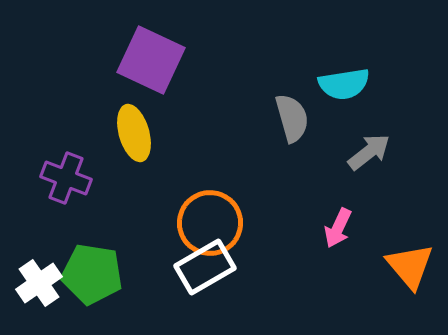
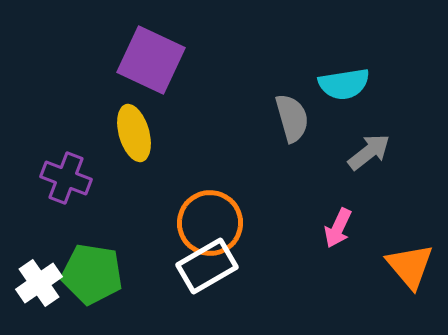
white rectangle: moved 2 px right, 1 px up
